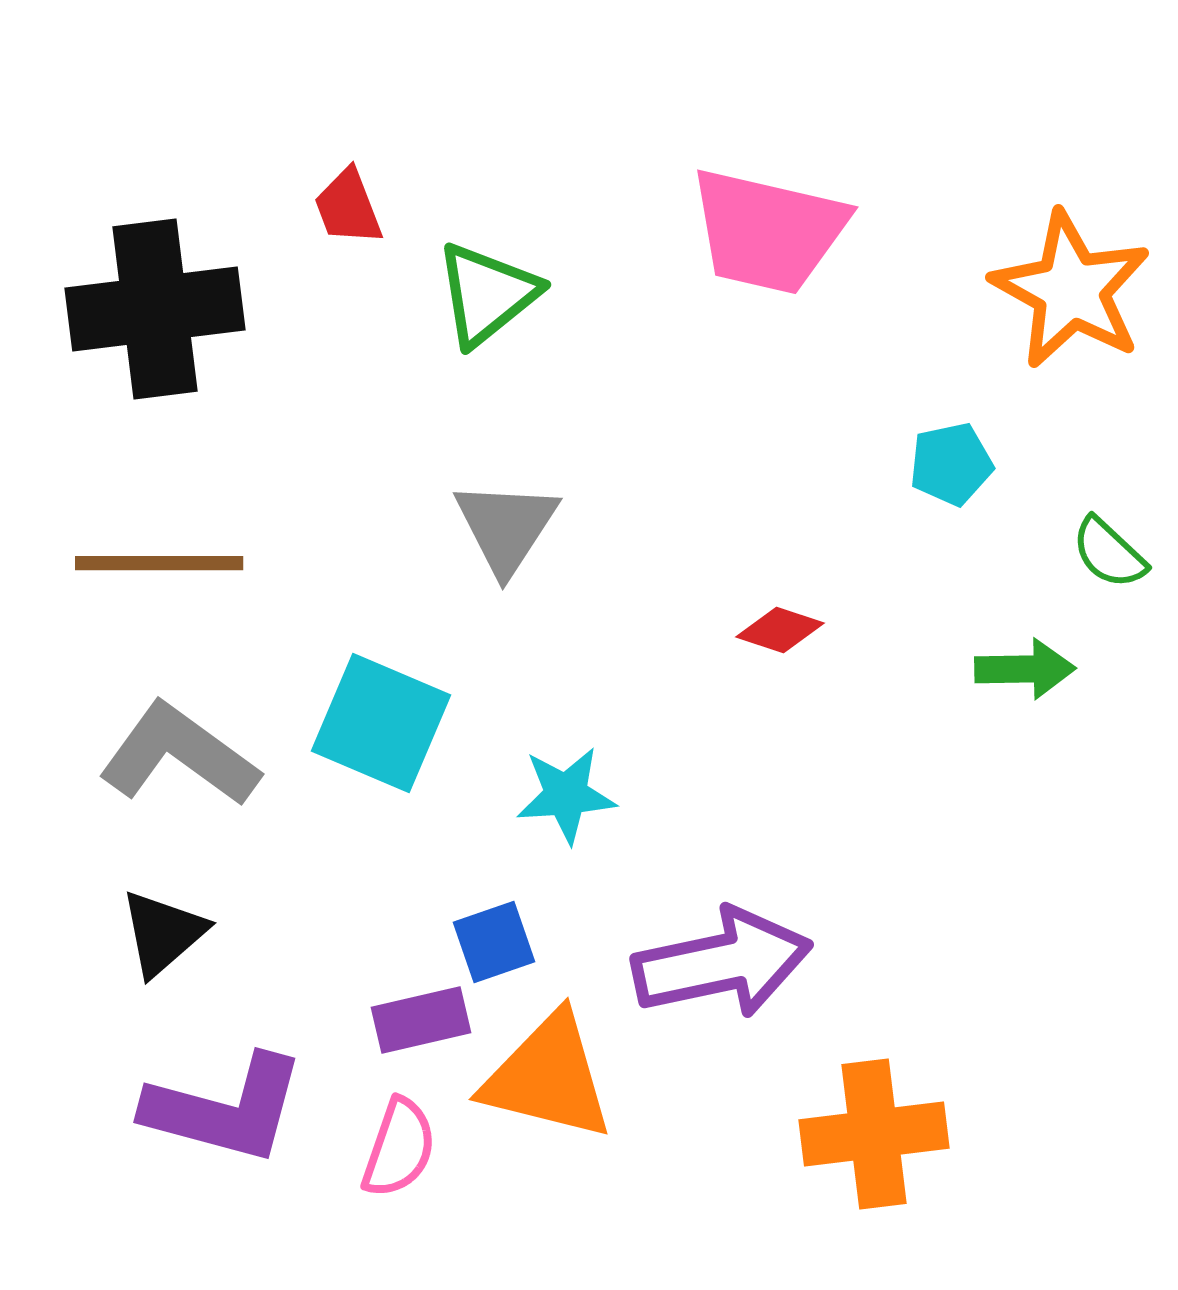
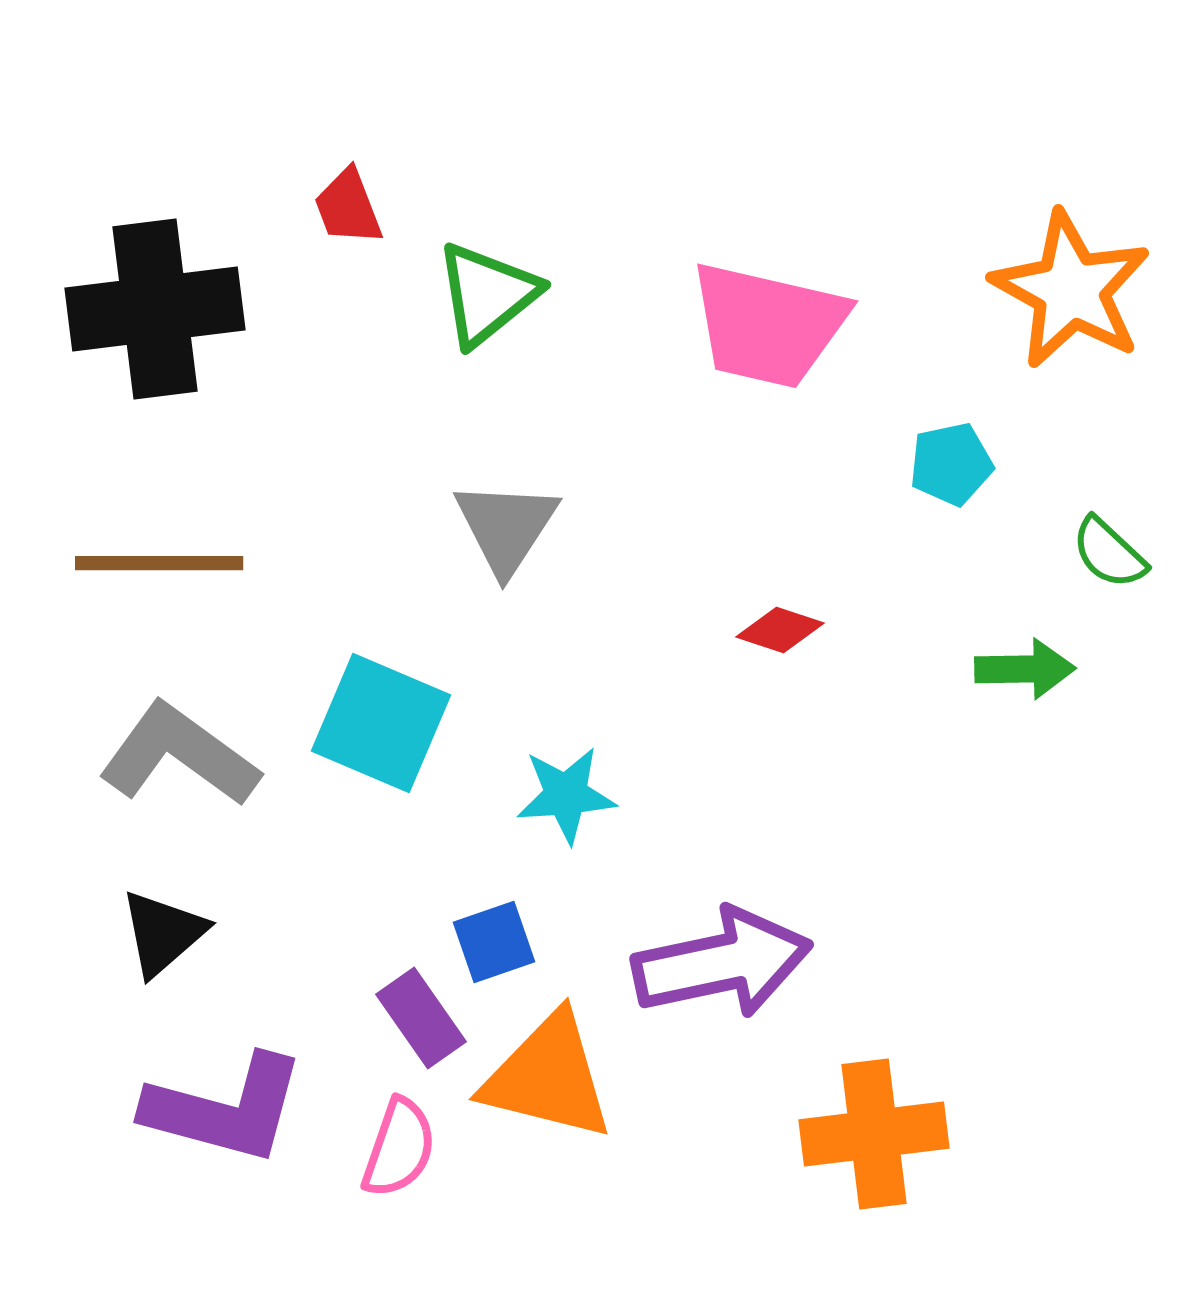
pink trapezoid: moved 94 px down
purple rectangle: moved 2 px up; rotated 68 degrees clockwise
